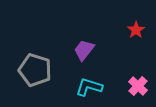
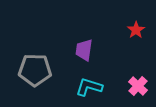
purple trapezoid: rotated 30 degrees counterclockwise
gray pentagon: rotated 16 degrees counterclockwise
